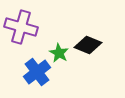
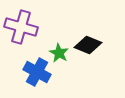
blue cross: rotated 24 degrees counterclockwise
